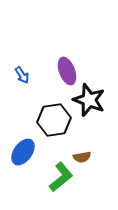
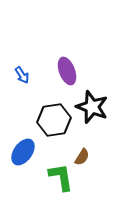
black star: moved 3 px right, 7 px down
brown semicircle: rotated 48 degrees counterclockwise
green L-shape: rotated 60 degrees counterclockwise
